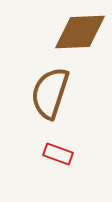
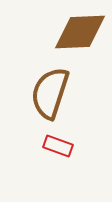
red rectangle: moved 8 px up
